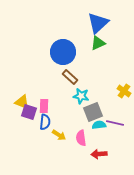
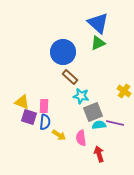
blue triangle: rotated 35 degrees counterclockwise
purple square: moved 5 px down
red arrow: rotated 77 degrees clockwise
